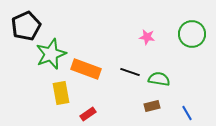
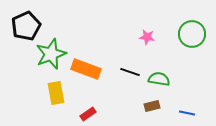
yellow rectangle: moved 5 px left
blue line: rotated 49 degrees counterclockwise
